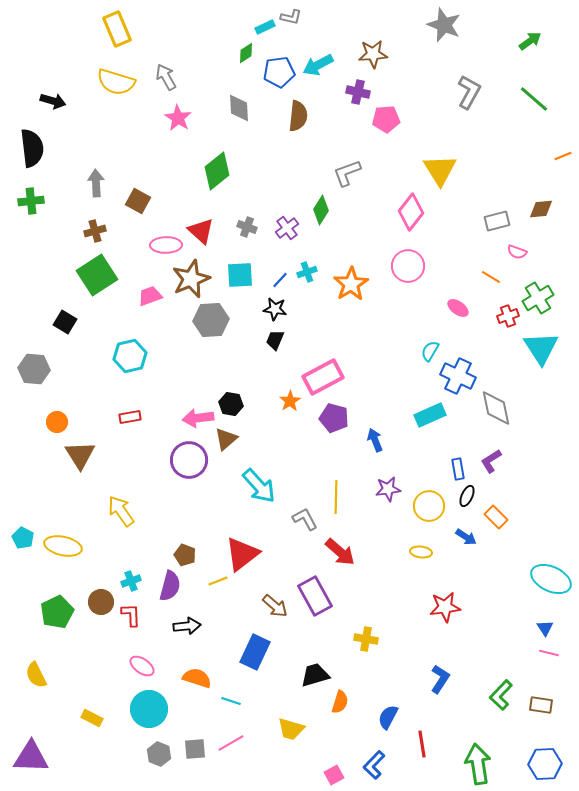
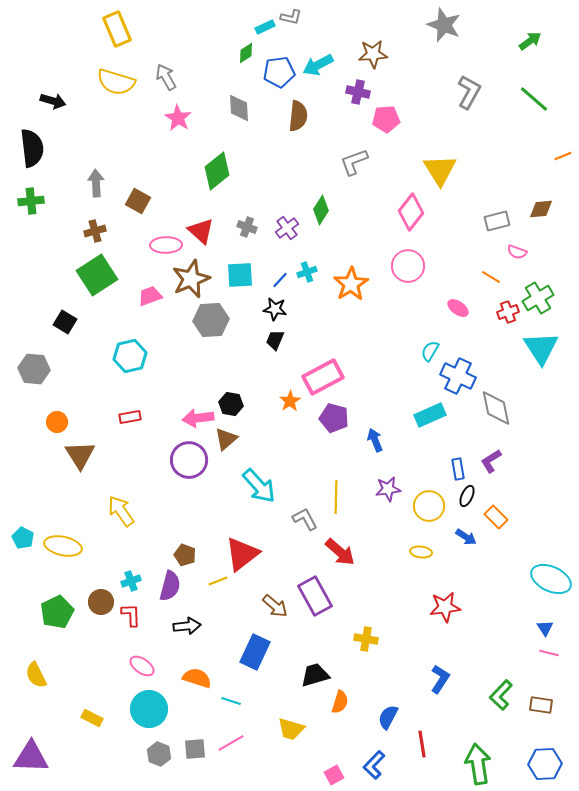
gray L-shape at (347, 173): moved 7 px right, 11 px up
red cross at (508, 316): moved 4 px up
